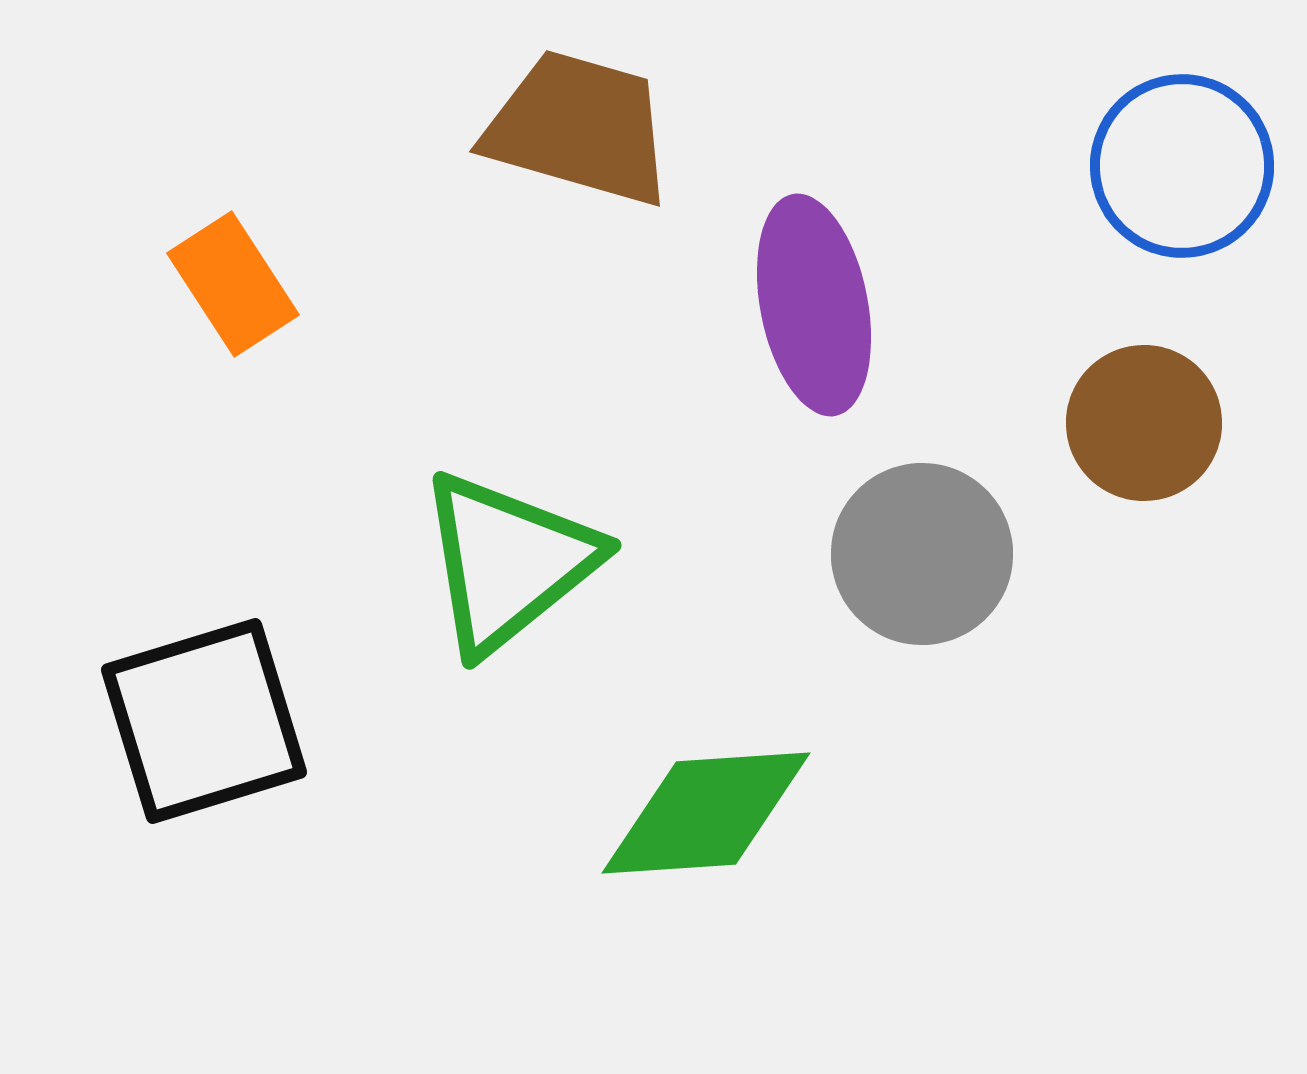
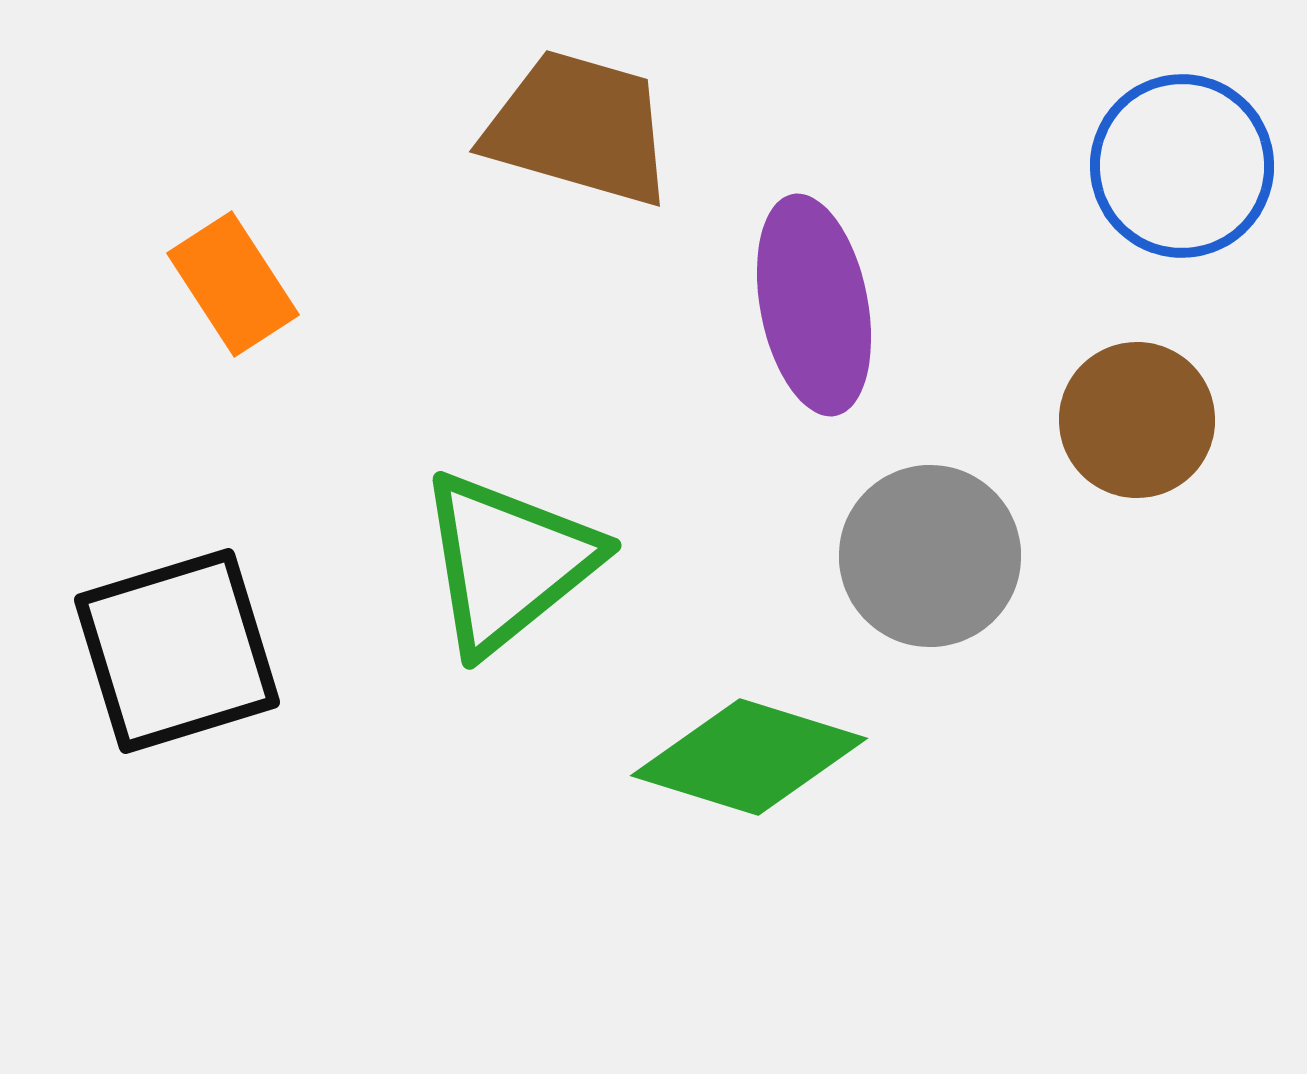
brown circle: moved 7 px left, 3 px up
gray circle: moved 8 px right, 2 px down
black square: moved 27 px left, 70 px up
green diamond: moved 43 px right, 56 px up; rotated 21 degrees clockwise
